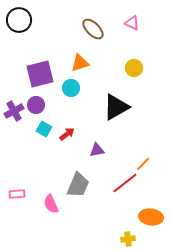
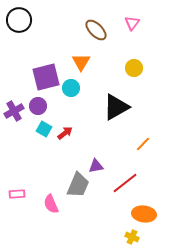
pink triangle: rotated 42 degrees clockwise
brown ellipse: moved 3 px right, 1 px down
orange triangle: moved 1 px right, 1 px up; rotated 42 degrees counterclockwise
purple square: moved 6 px right, 3 px down
purple circle: moved 2 px right, 1 px down
red arrow: moved 2 px left, 1 px up
purple triangle: moved 1 px left, 16 px down
orange line: moved 20 px up
orange ellipse: moved 7 px left, 3 px up
yellow cross: moved 4 px right, 2 px up; rotated 32 degrees clockwise
